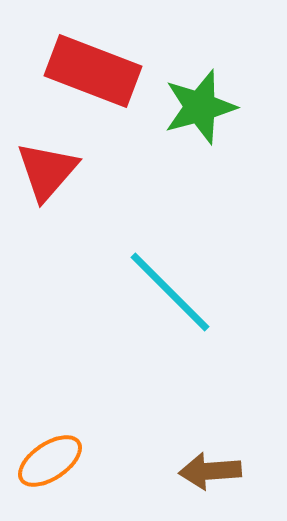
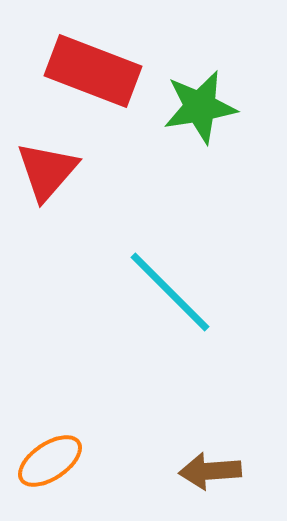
green star: rotated 6 degrees clockwise
